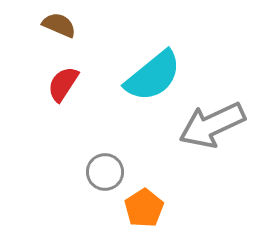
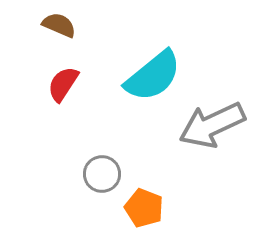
gray circle: moved 3 px left, 2 px down
orange pentagon: rotated 18 degrees counterclockwise
